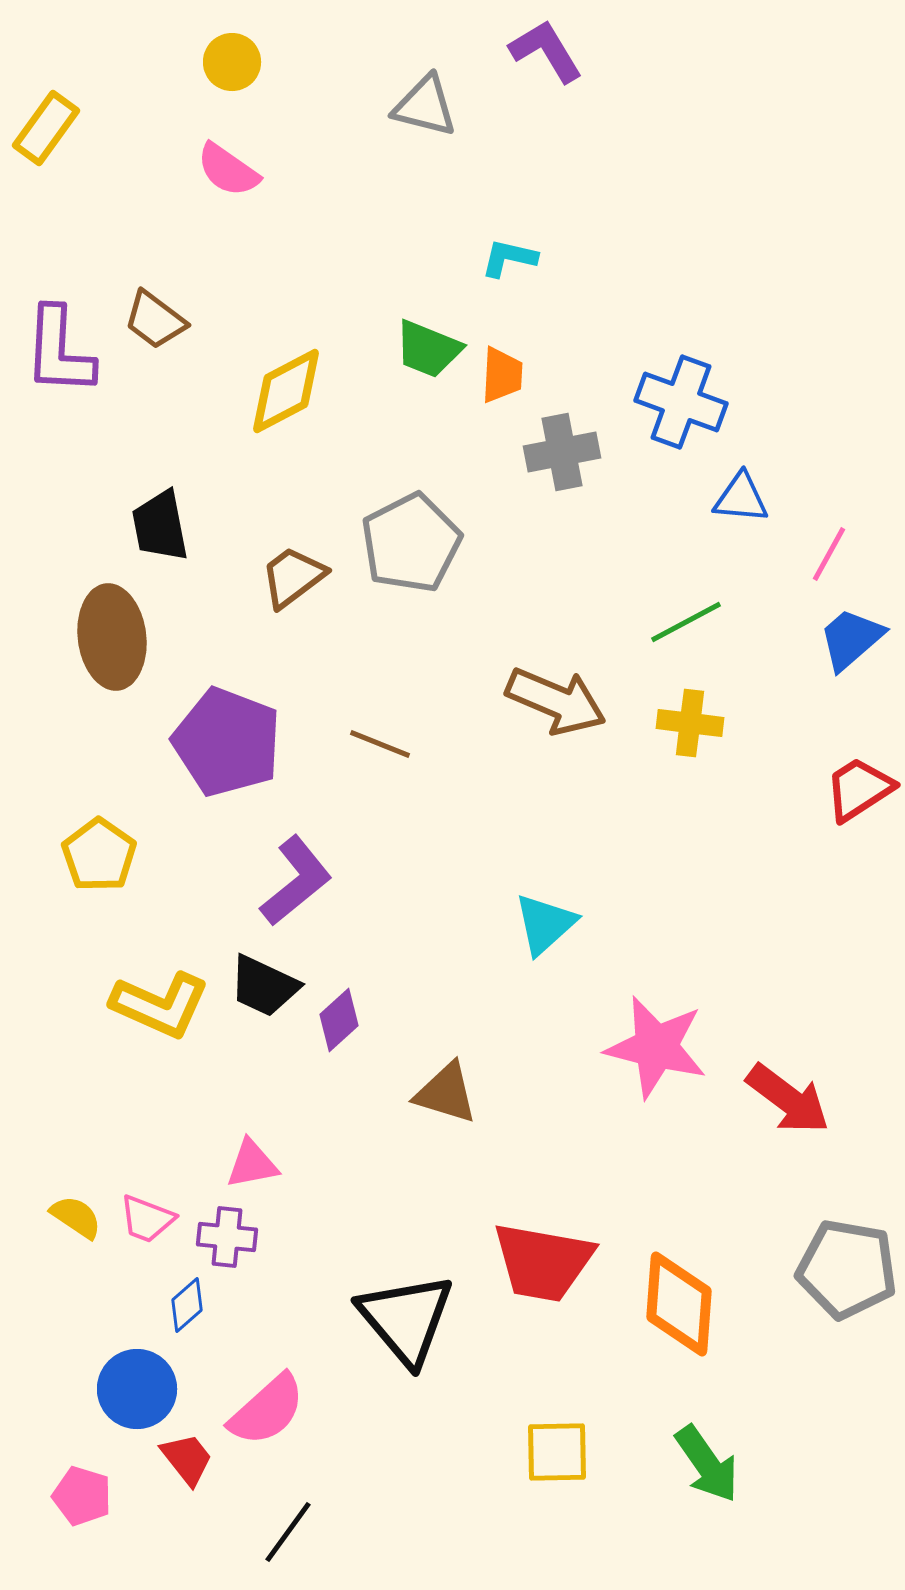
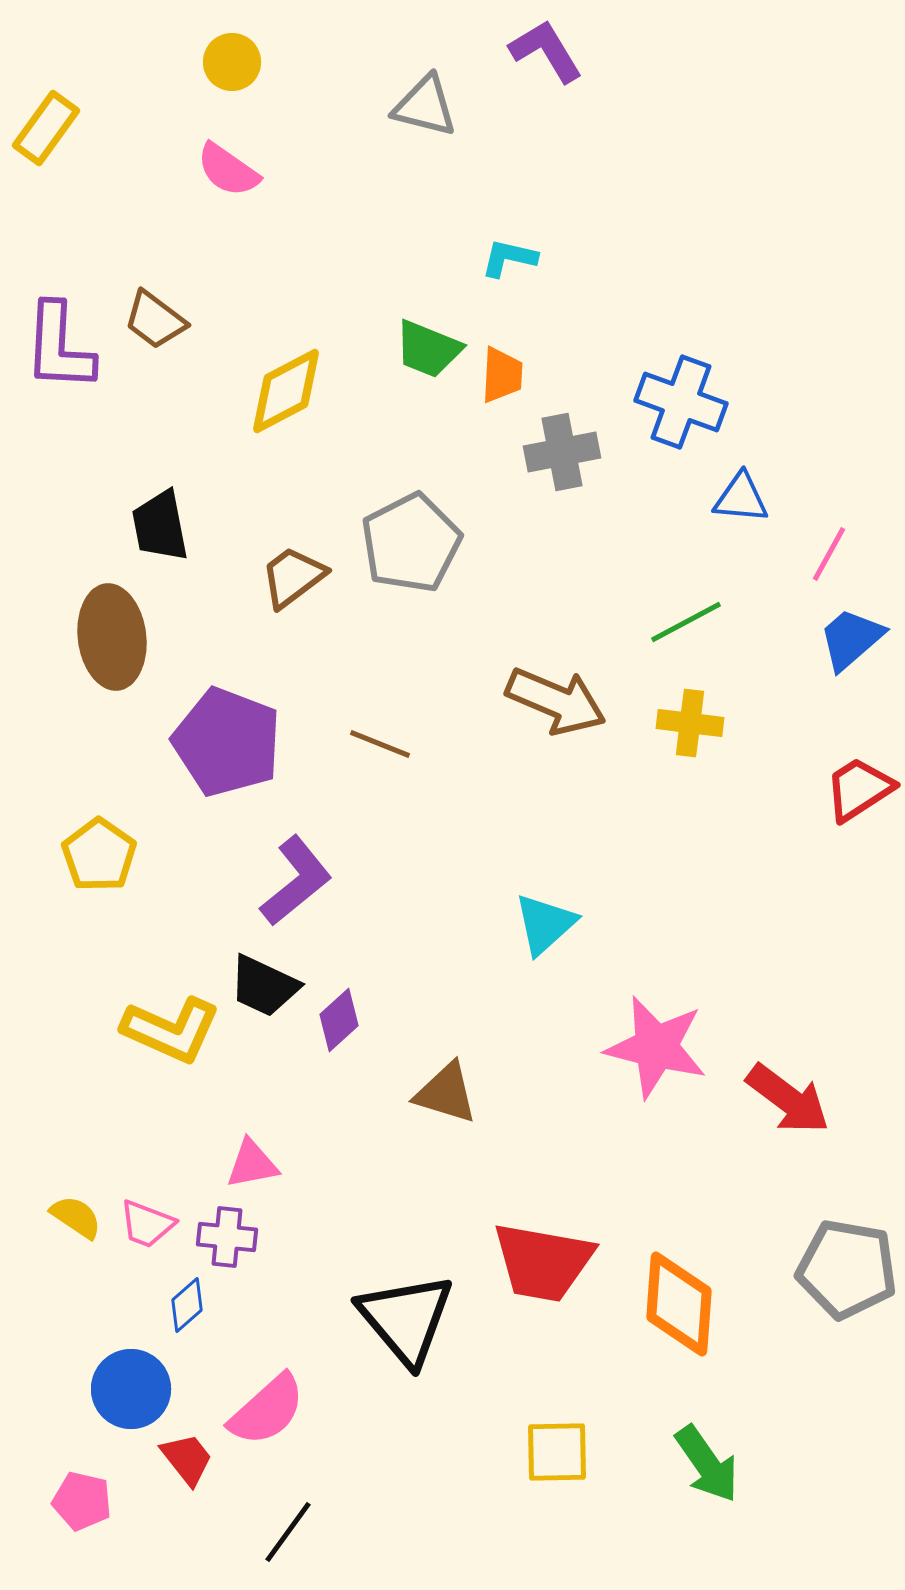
purple L-shape at (59, 351): moved 4 px up
yellow L-shape at (160, 1005): moved 11 px right, 25 px down
pink trapezoid at (147, 1219): moved 5 px down
blue circle at (137, 1389): moved 6 px left
pink pentagon at (82, 1496): moved 5 px down; rotated 4 degrees counterclockwise
